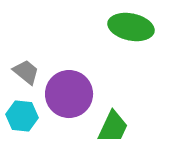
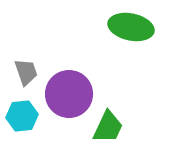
gray trapezoid: rotated 32 degrees clockwise
cyan hexagon: rotated 12 degrees counterclockwise
green trapezoid: moved 5 px left
